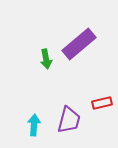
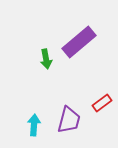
purple rectangle: moved 2 px up
red rectangle: rotated 24 degrees counterclockwise
